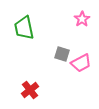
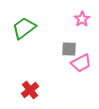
green trapezoid: rotated 65 degrees clockwise
gray square: moved 7 px right, 5 px up; rotated 14 degrees counterclockwise
